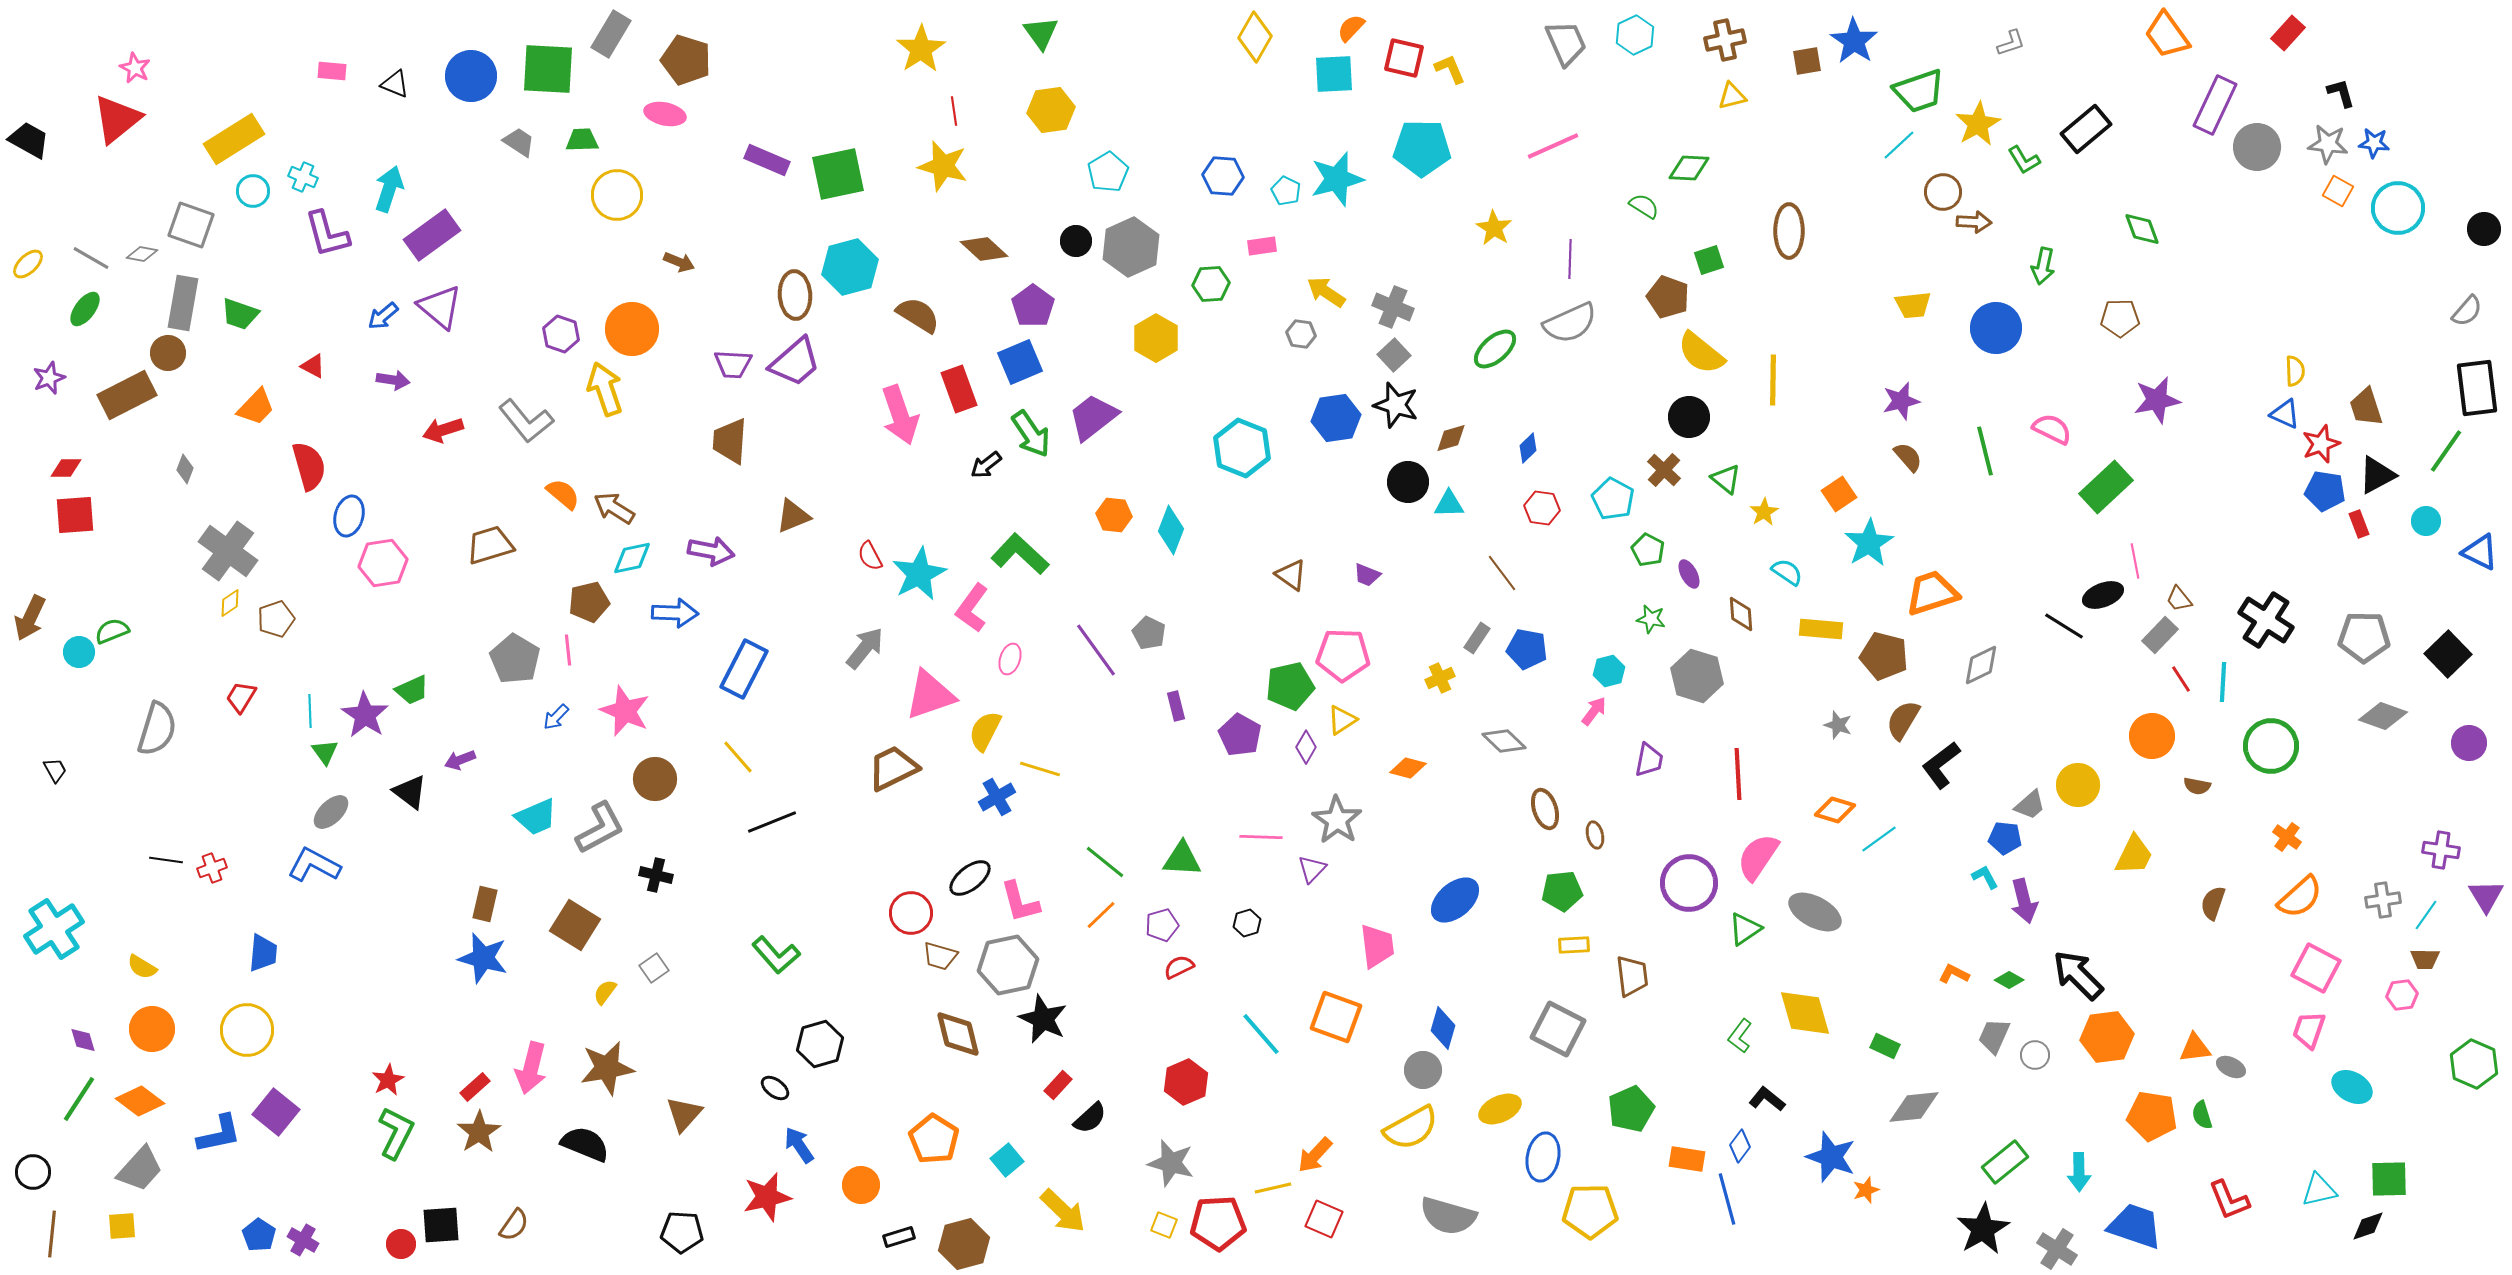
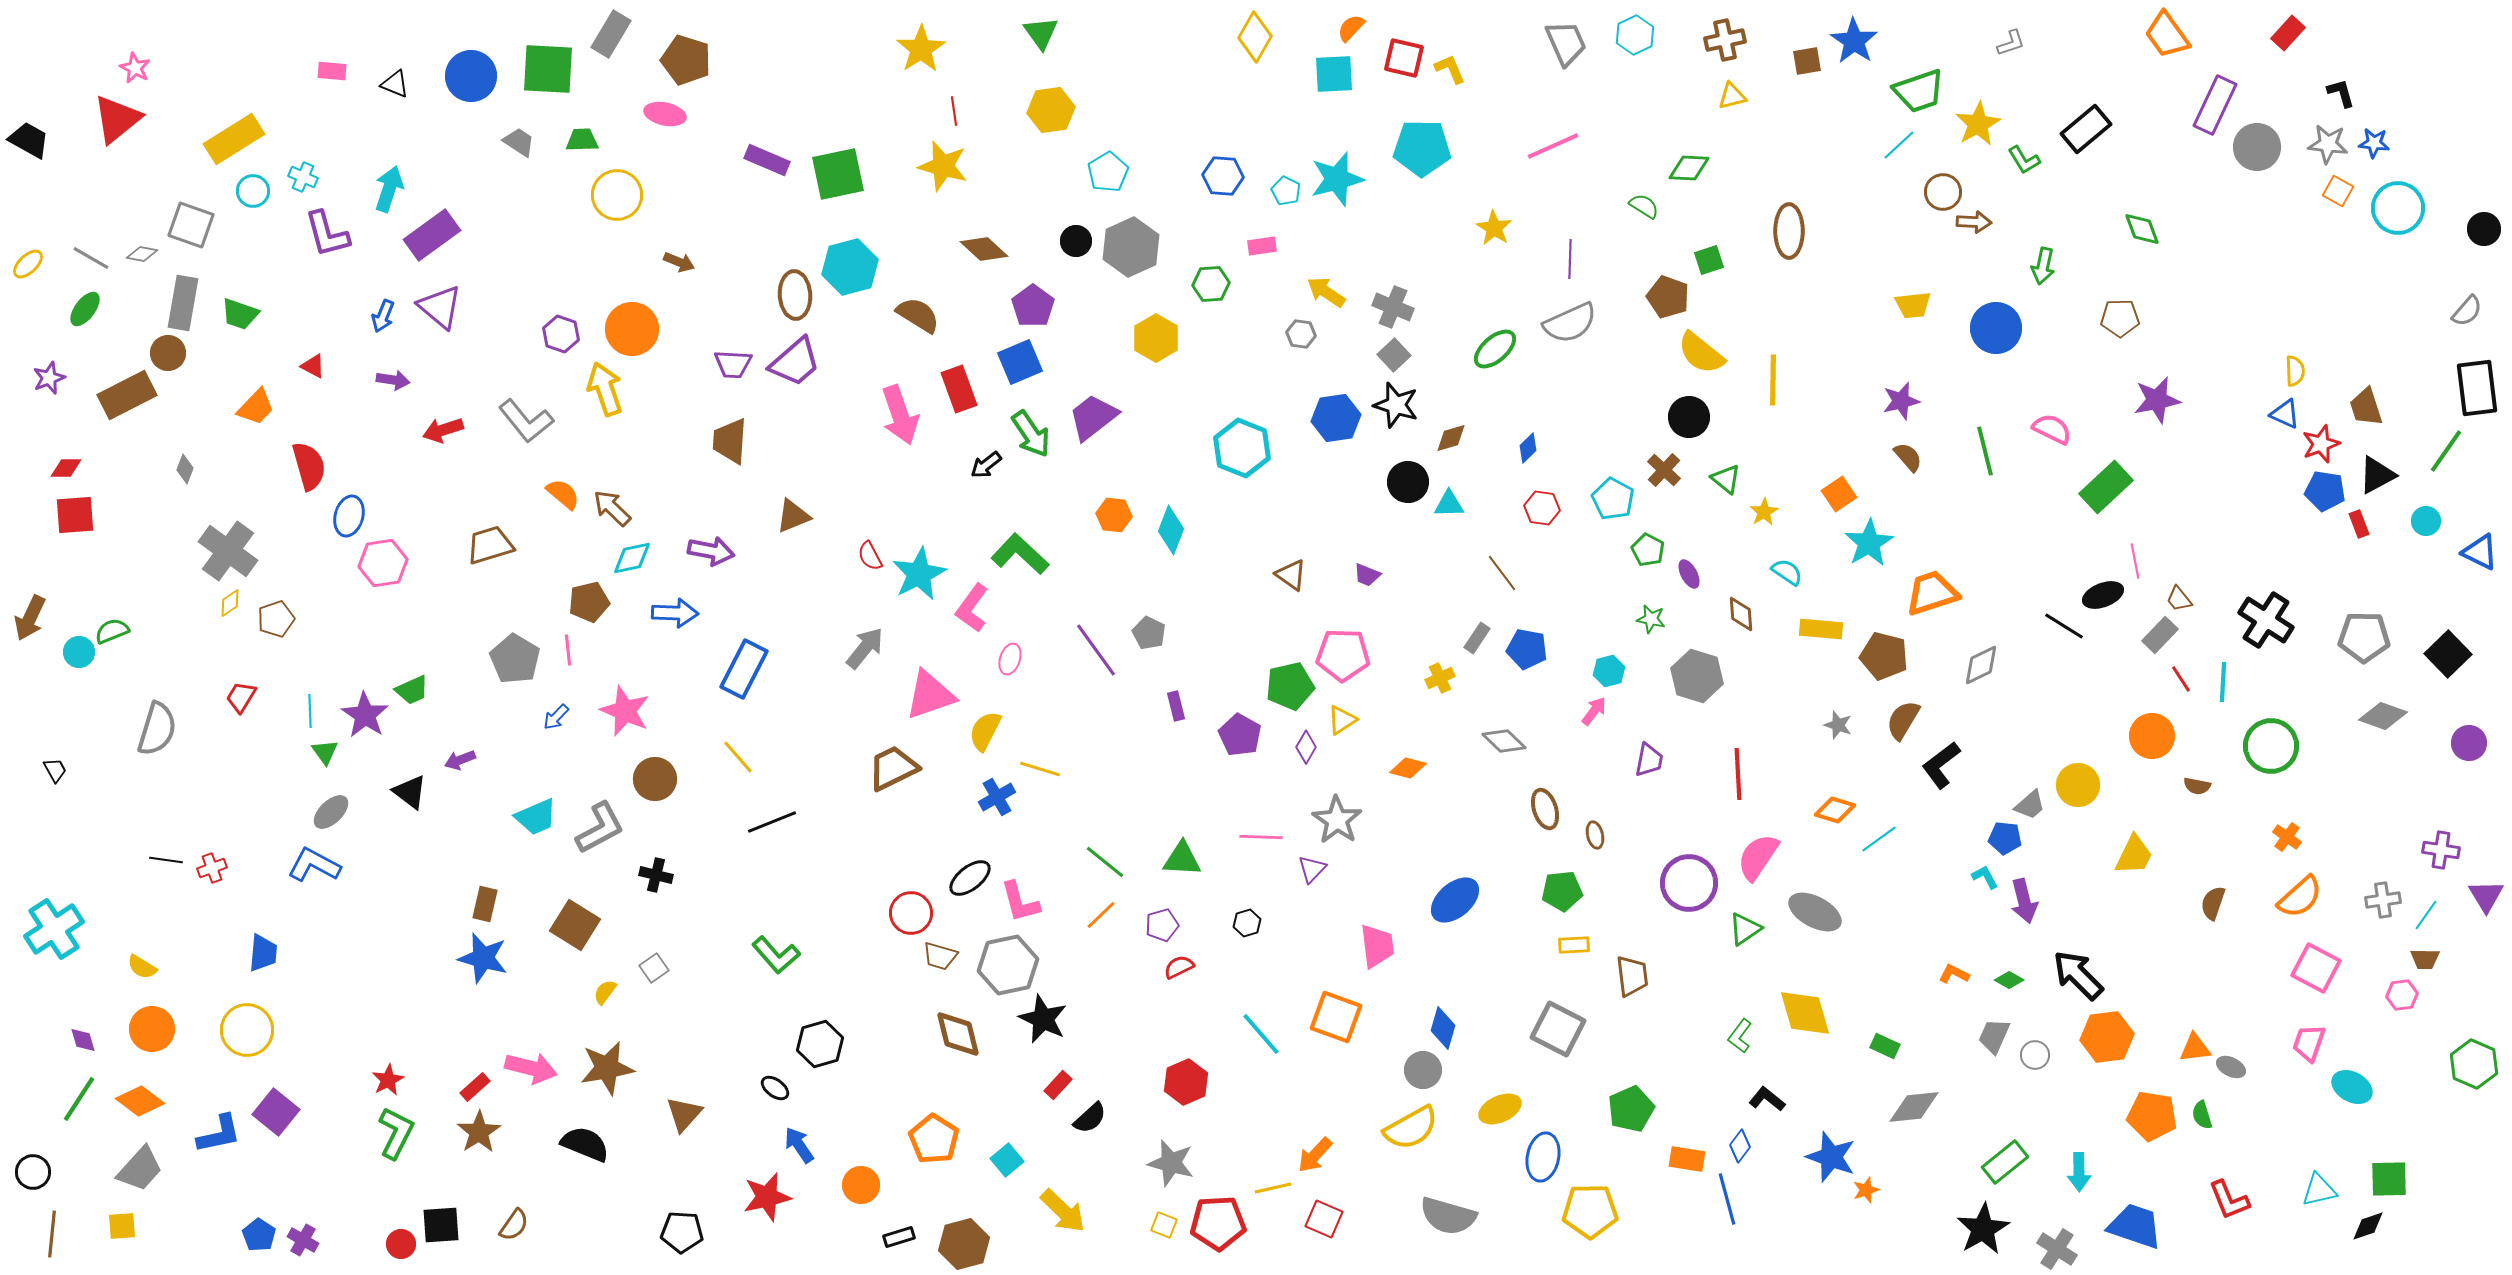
blue arrow at (383, 316): rotated 28 degrees counterclockwise
brown arrow at (614, 508): moved 2 px left; rotated 12 degrees clockwise
pink trapezoid at (2309, 1030): moved 13 px down
pink arrow at (531, 1068): rotated 90 degrees counterclockwise
